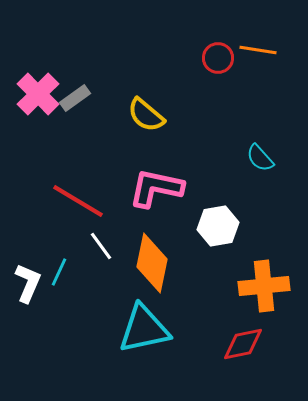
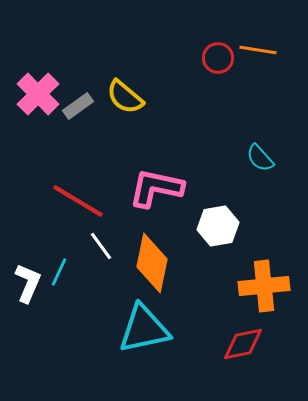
gray rectangle: moved 3 px right, 8 px down
yellow semicircle: moved 21 px left, 18 px up
